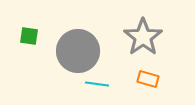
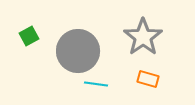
green square: rotated 36 degrees counterclockwise
cyan line: moved 1 px left
